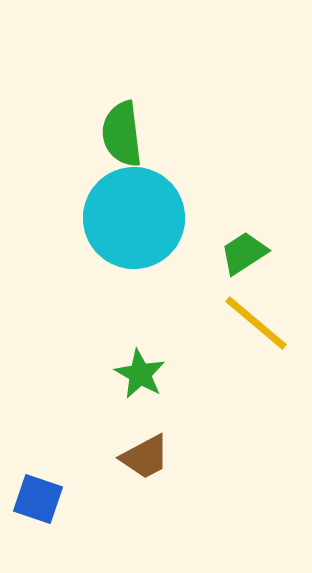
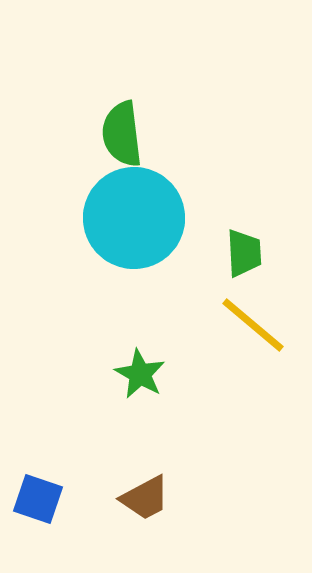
green trapezoid: rotated 120 degrees clockwise
yellow line: moved 3 px left, 2 px down
brown trapezoid: moved 41 px down
